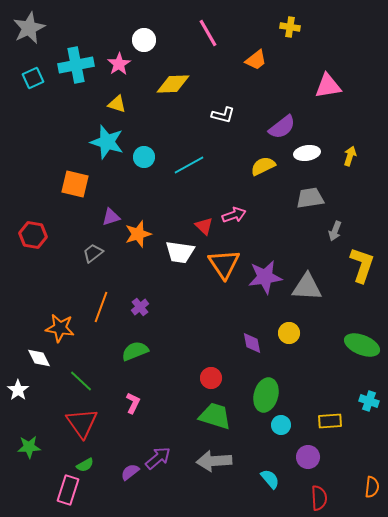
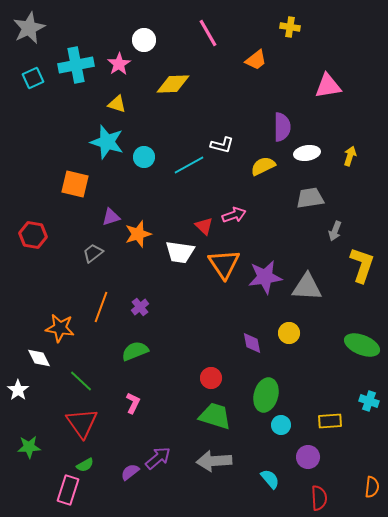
white L-shape at (223, 115): moved 1 px left, 30 px down
purple semicircle at (282, 127): rotated 52 degrees counterclockwise
